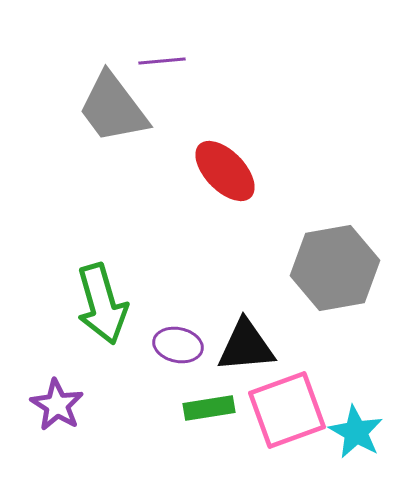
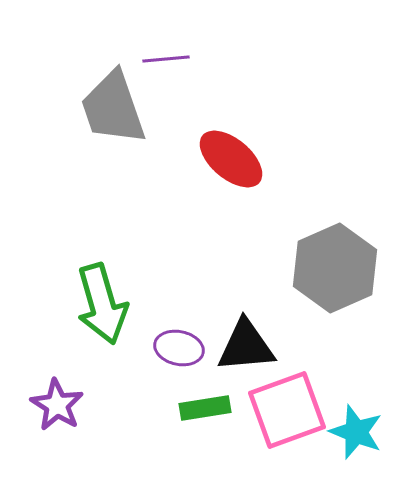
purple line: moved 4 px right, 2 px up
gray trapezoid: rotated 18 degrees clockwise
red ellipse: moved 6 px right, 12 px up; rotated 6 degrees counterclockwise
gray hexagon: rotated 14 degrees counterclockwise
purple ellipse: moved 1 px right, 3 px down
green rectangle: moved 4 px left
cyan star: rotated 8 degrees counterclockwise
